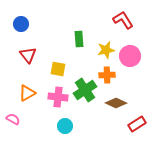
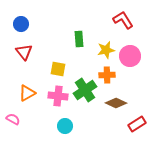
red triangle: moved 4 px left, 3 px up
pink cross: moved 1 px up
